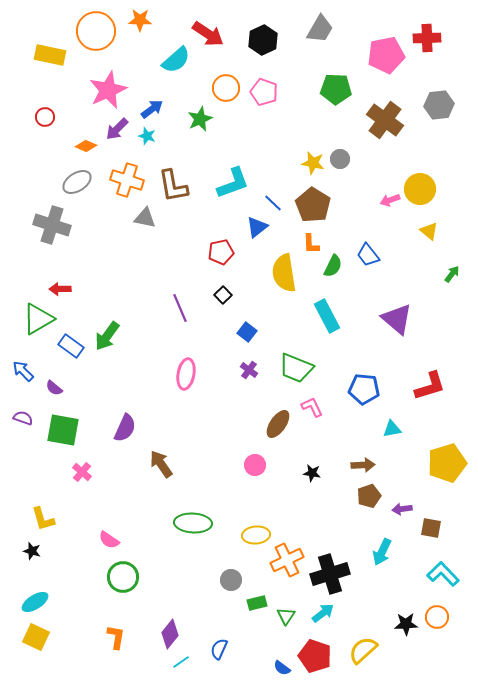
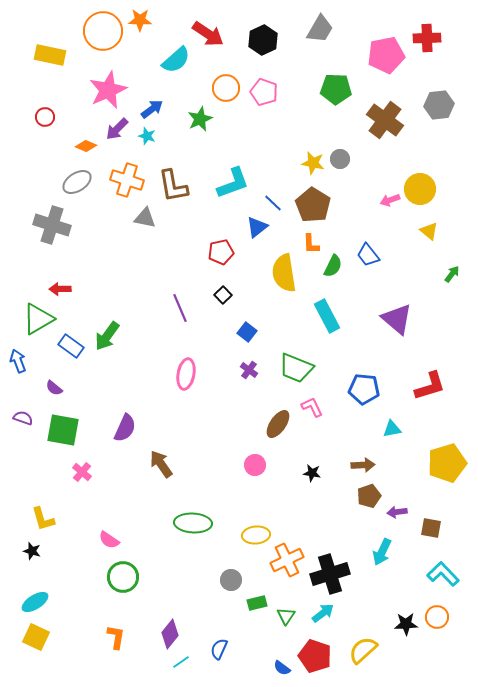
orange circle at (96, 31): moved 7 px right
blue arrow at (23, 371): moved 5 px left, 10 px up; rotated 25 degrees clockwise
purple arrow at (402, 509): moved 5 px left, 3 px down
